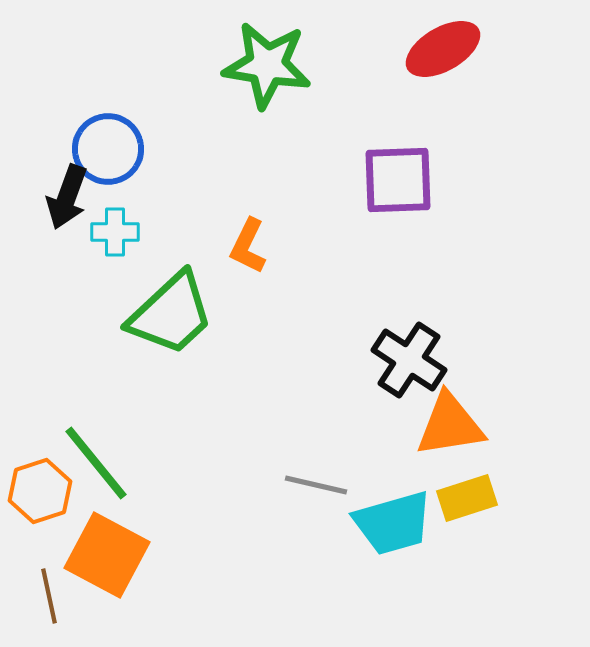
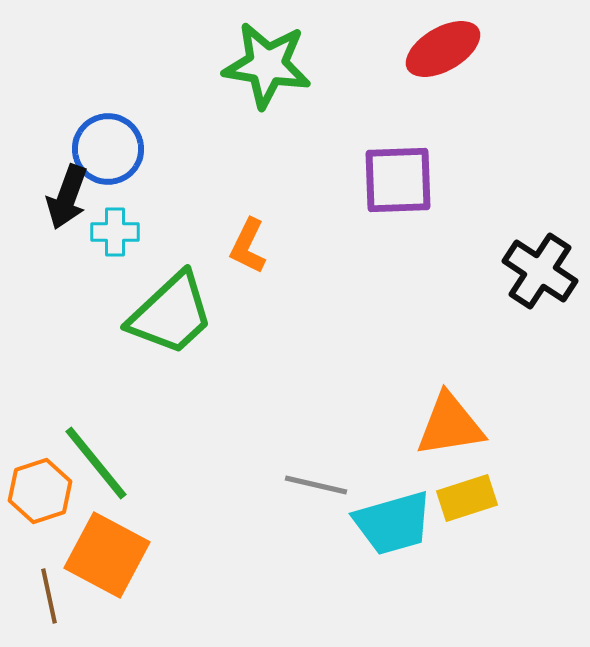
black cross: moved 131 px right, 89 px up
